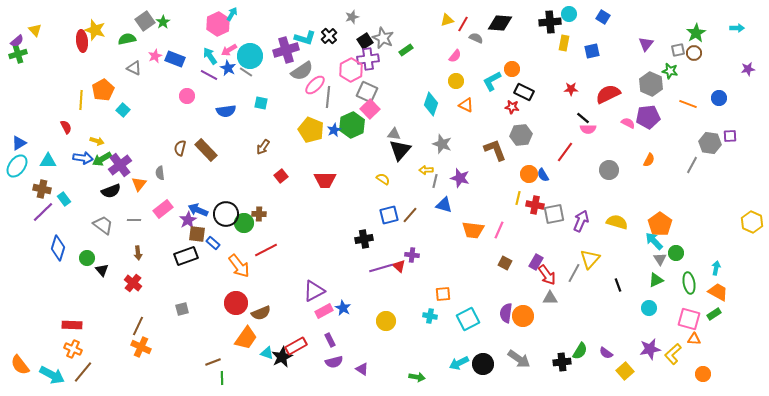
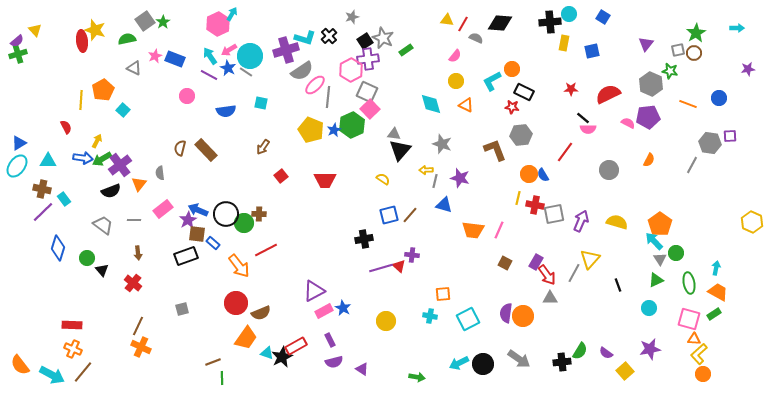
yellow triangle at (447, 20): rotated 24 degrees clockwise
cyan diamond at (431, 104): rotated 35 degrees counterclockwise
yellow arrow at (97, 141): rotated 80 degrees counterclockwise
yellow L-shape at (673, 354): moved 26 px right
